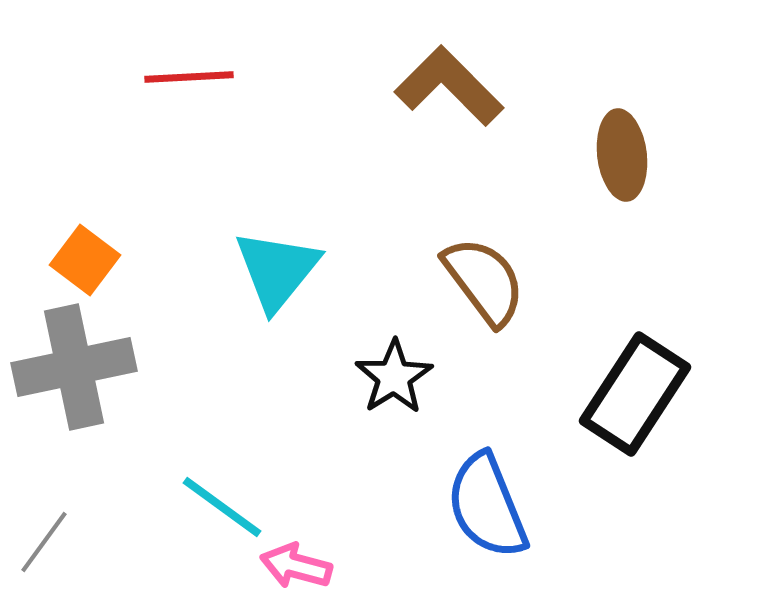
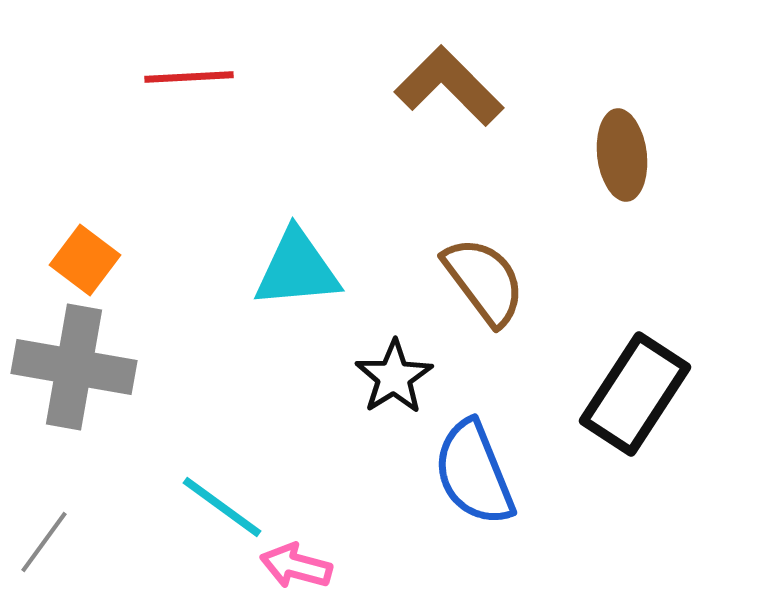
cyan triangle: moved 20 px right, 1 px up; rotated 46 degrees clockwise
gray cross: rotated 22 degrees clockwise
blue semicircle: moved 13 px left, 33 px up
